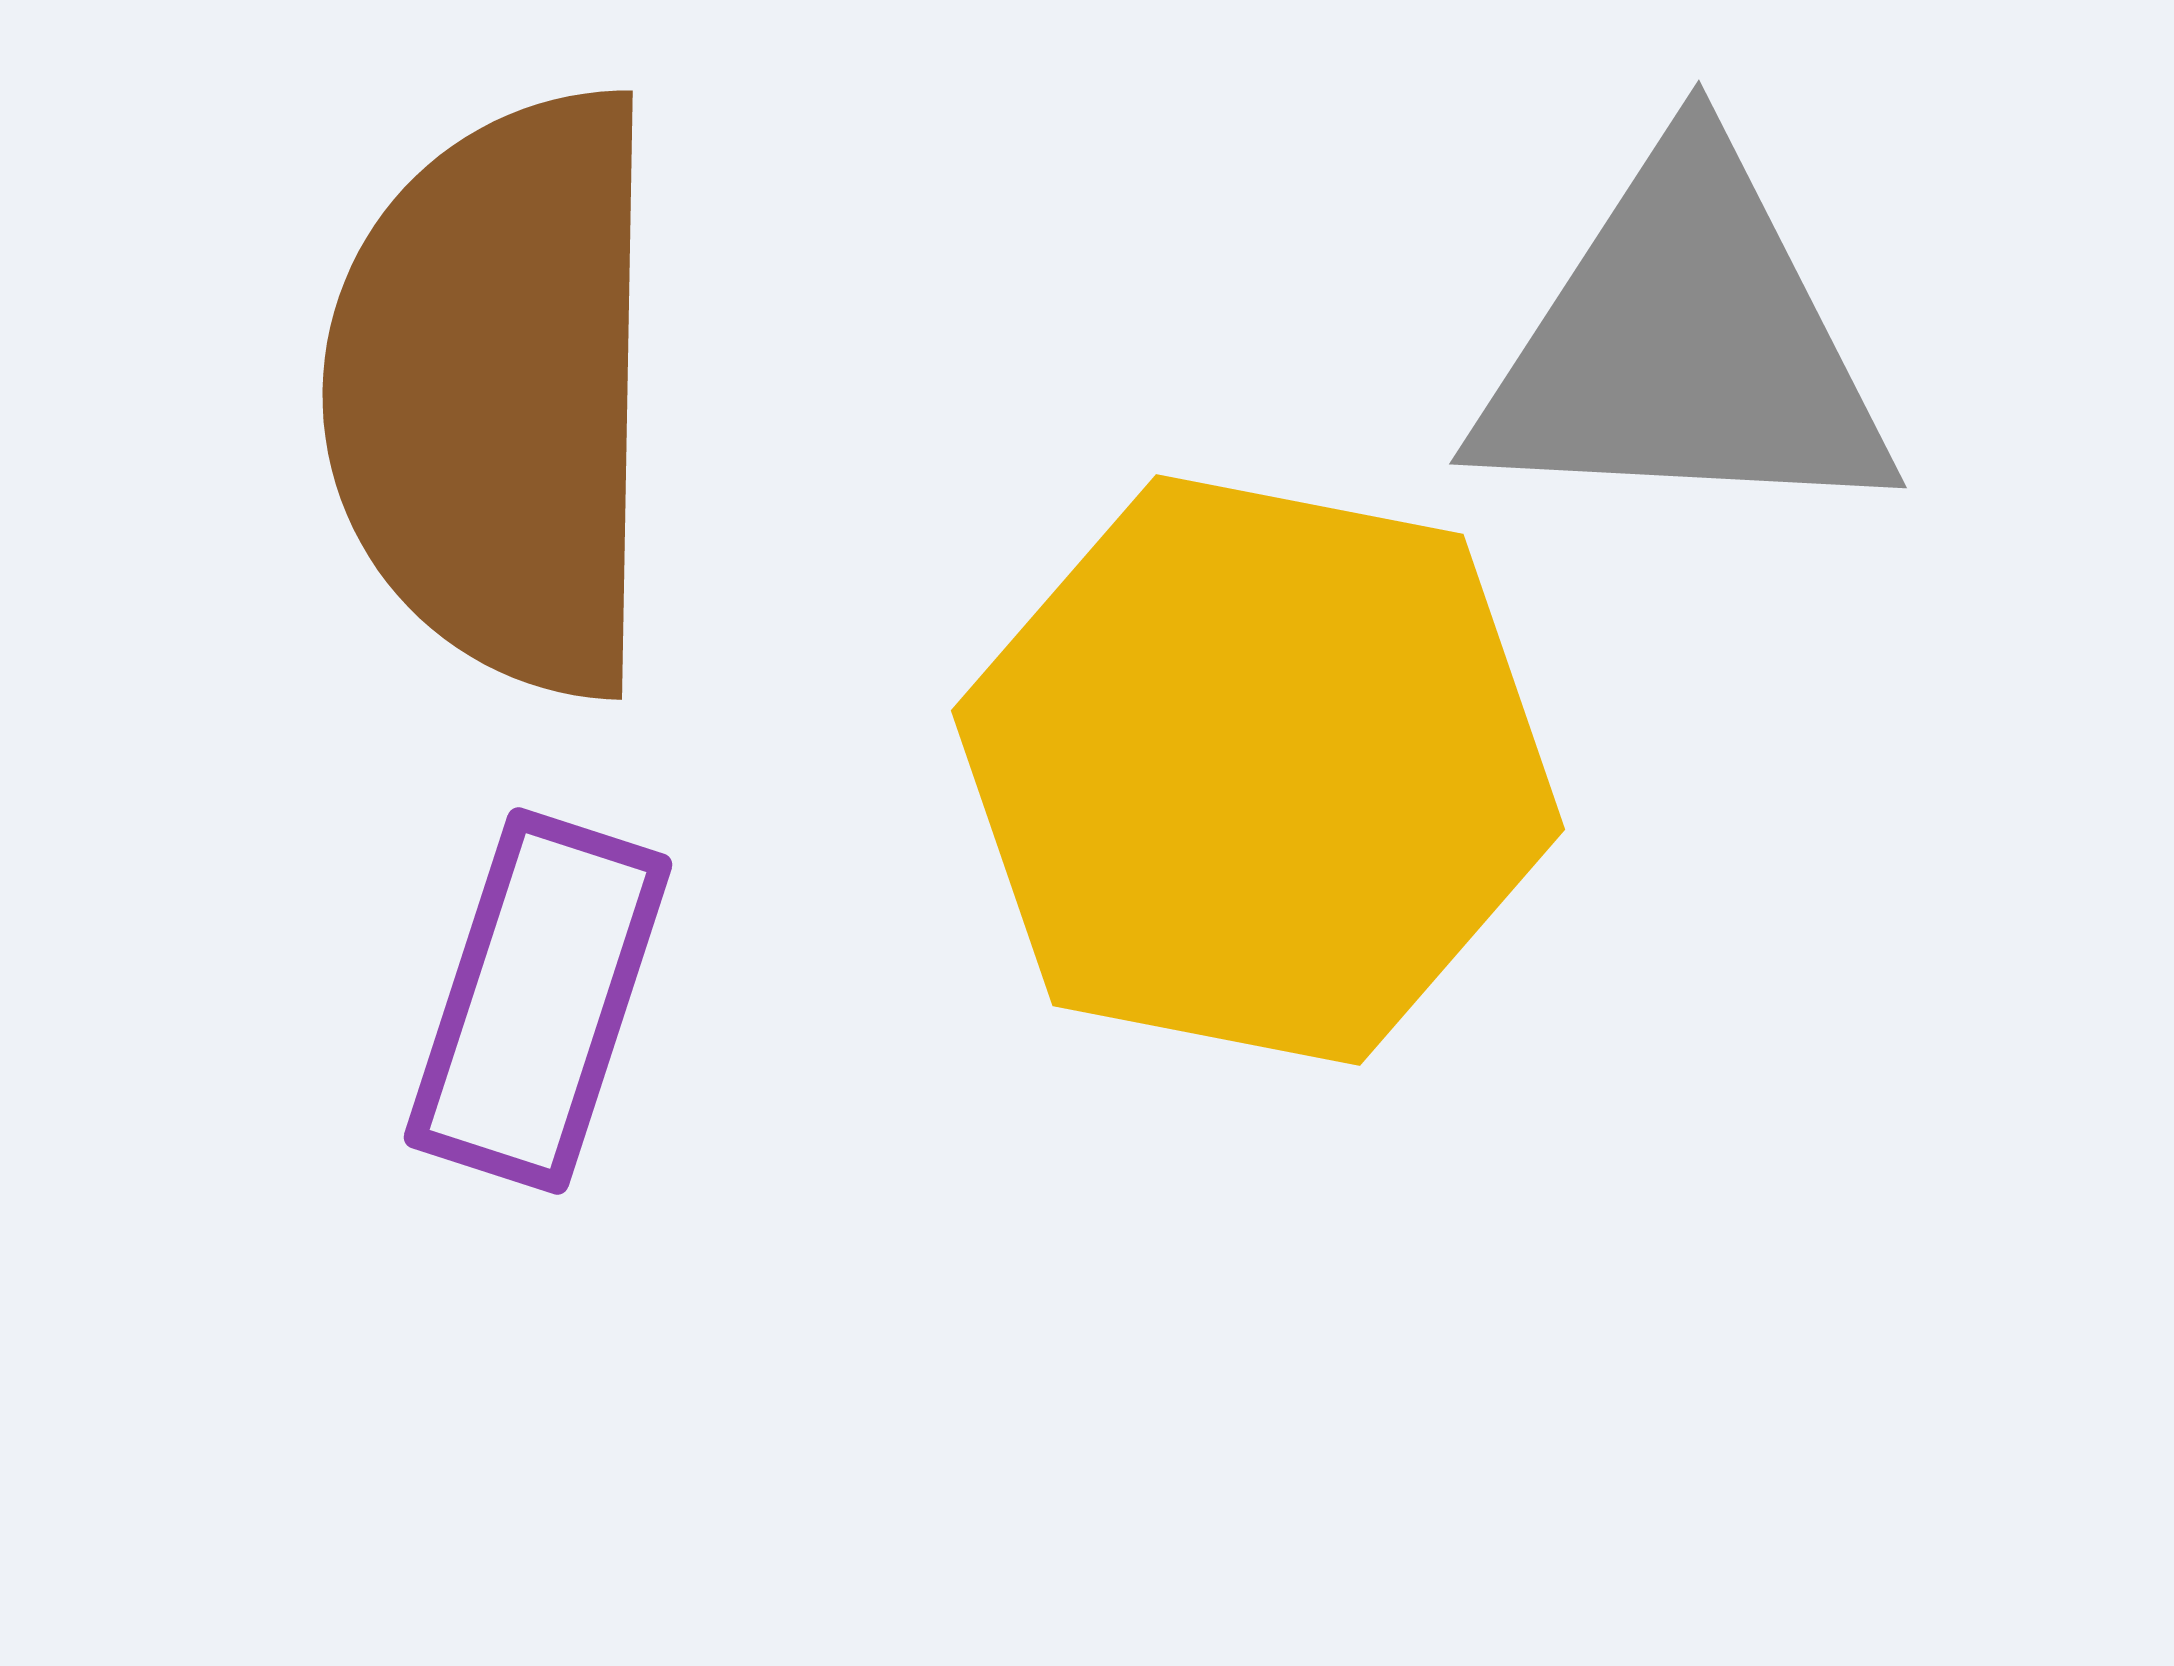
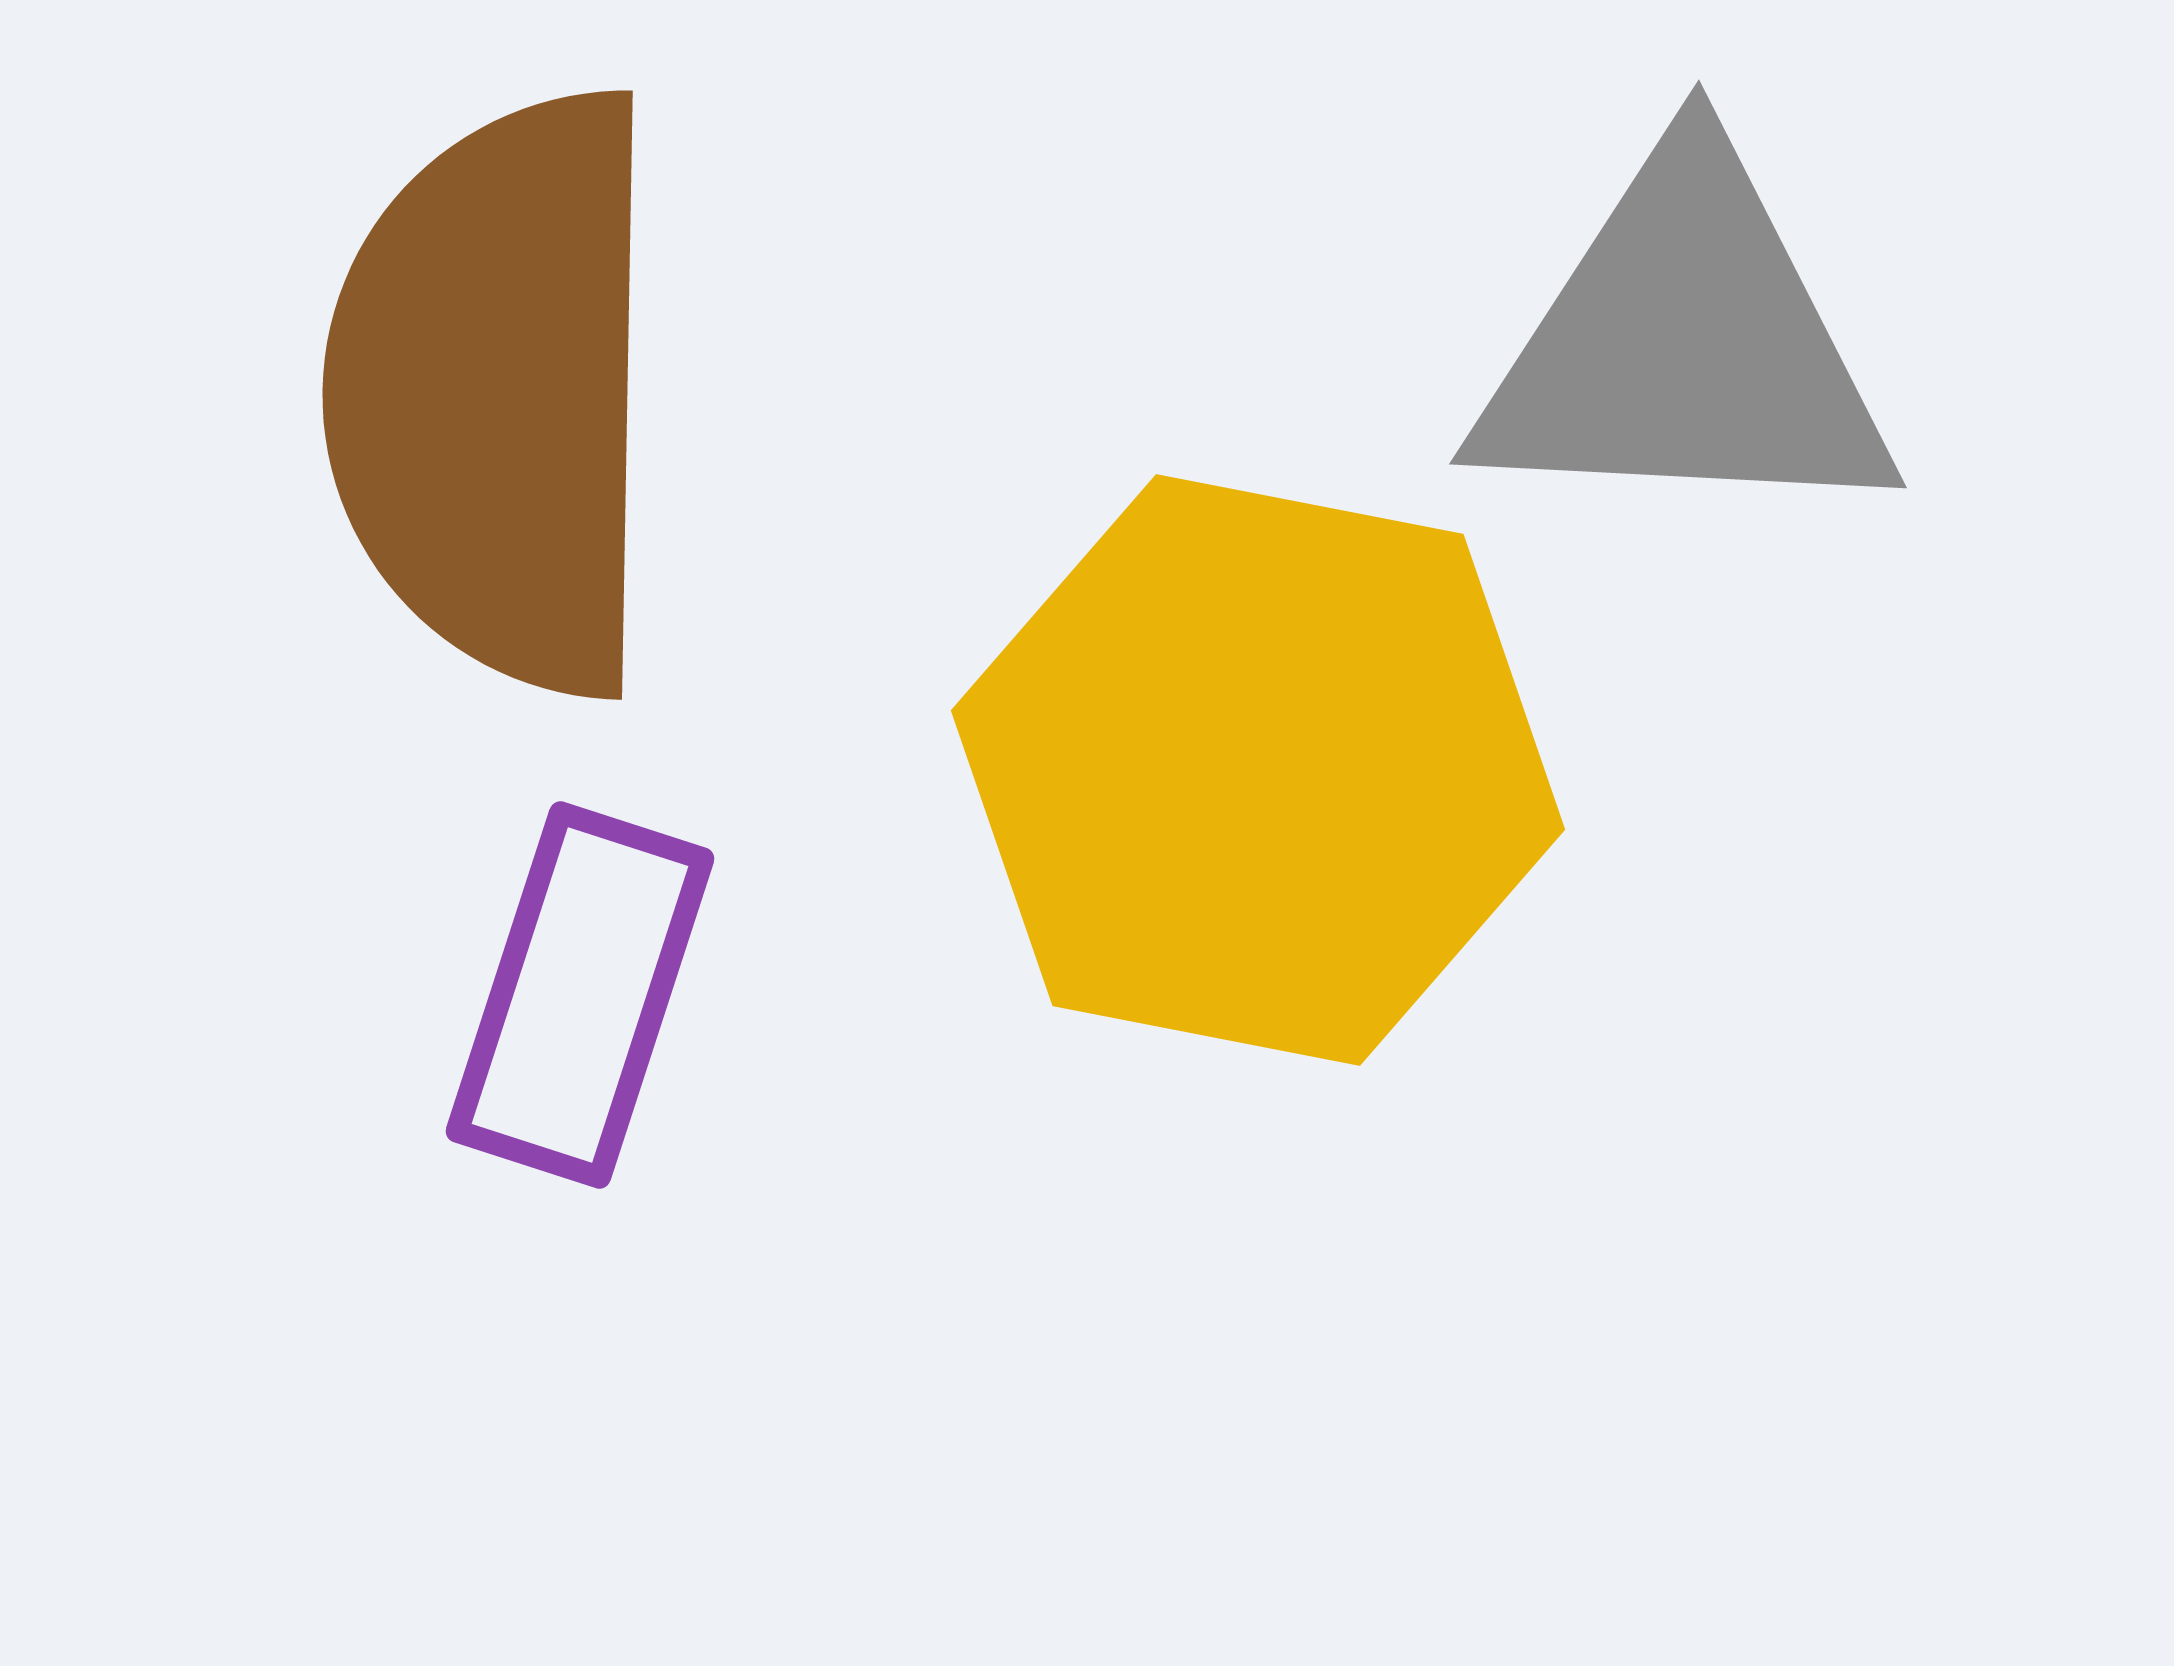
purple rectangle: moved 42 px right, 6 px up
